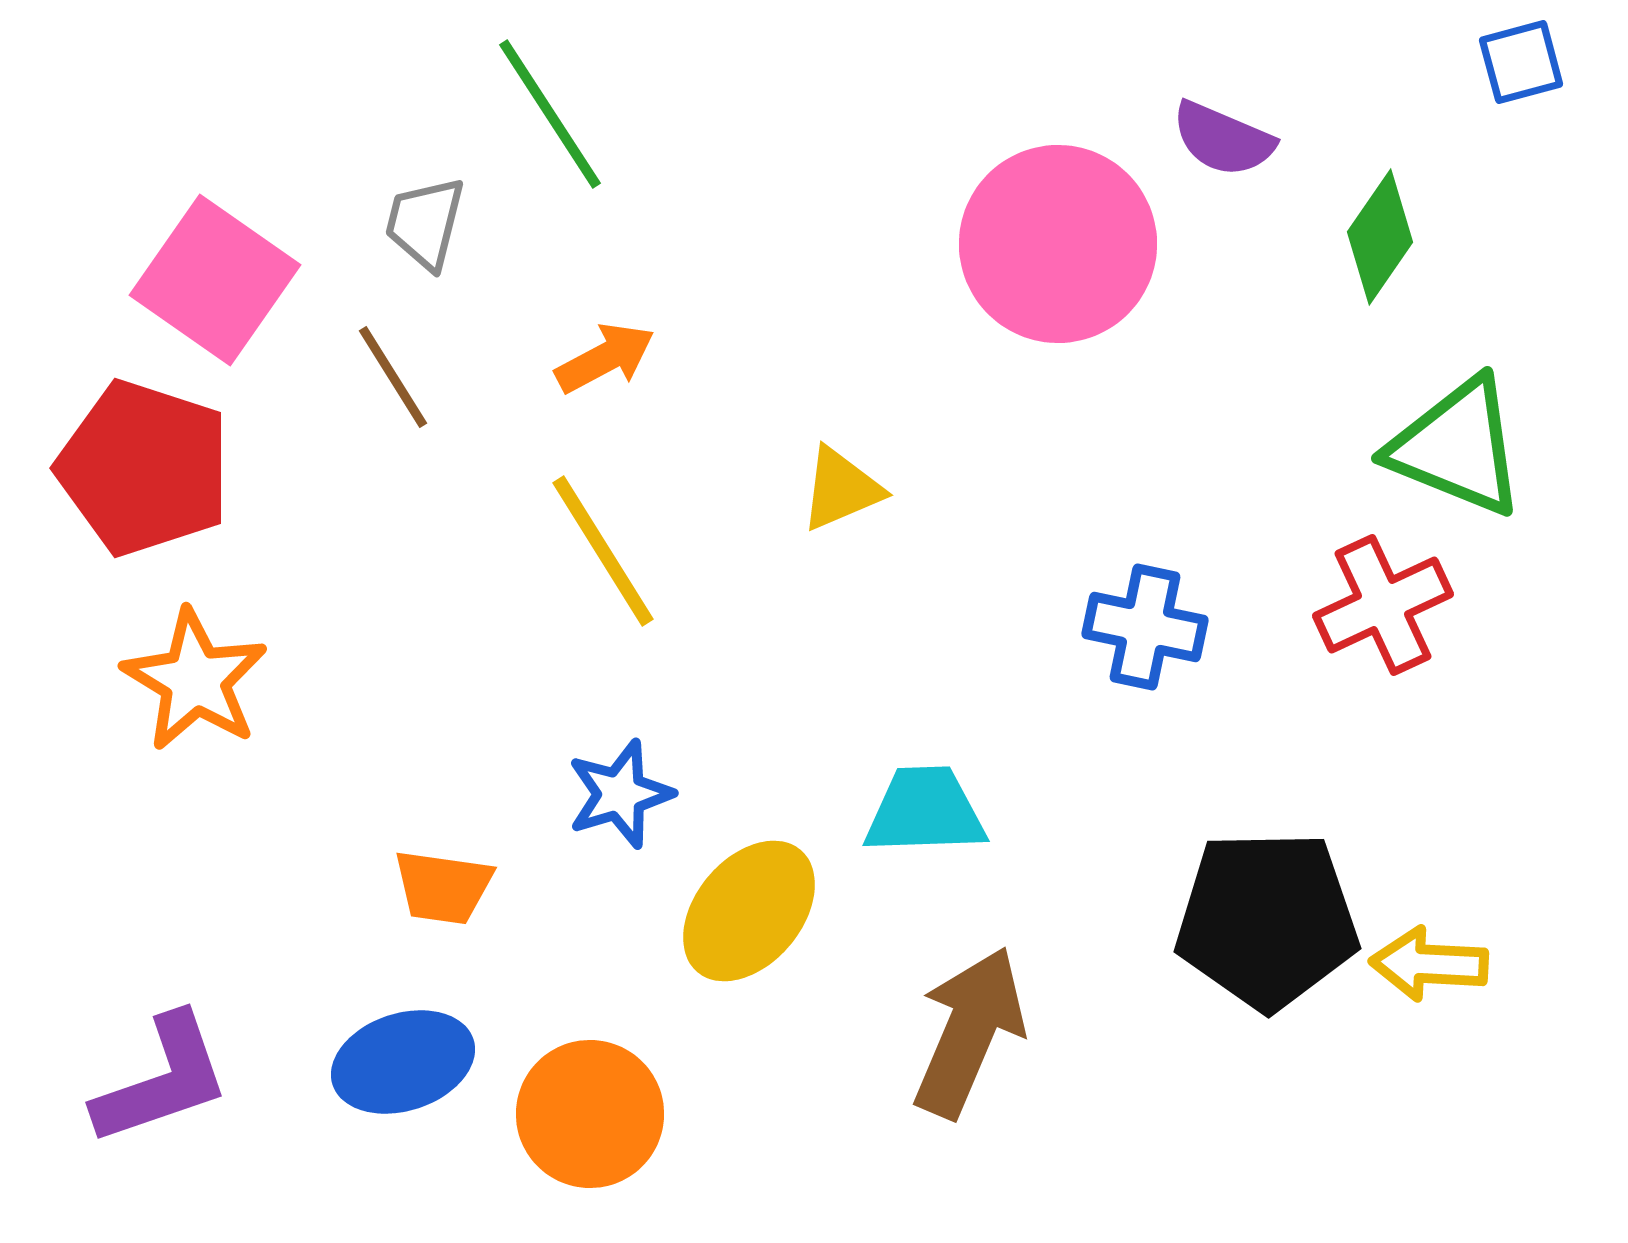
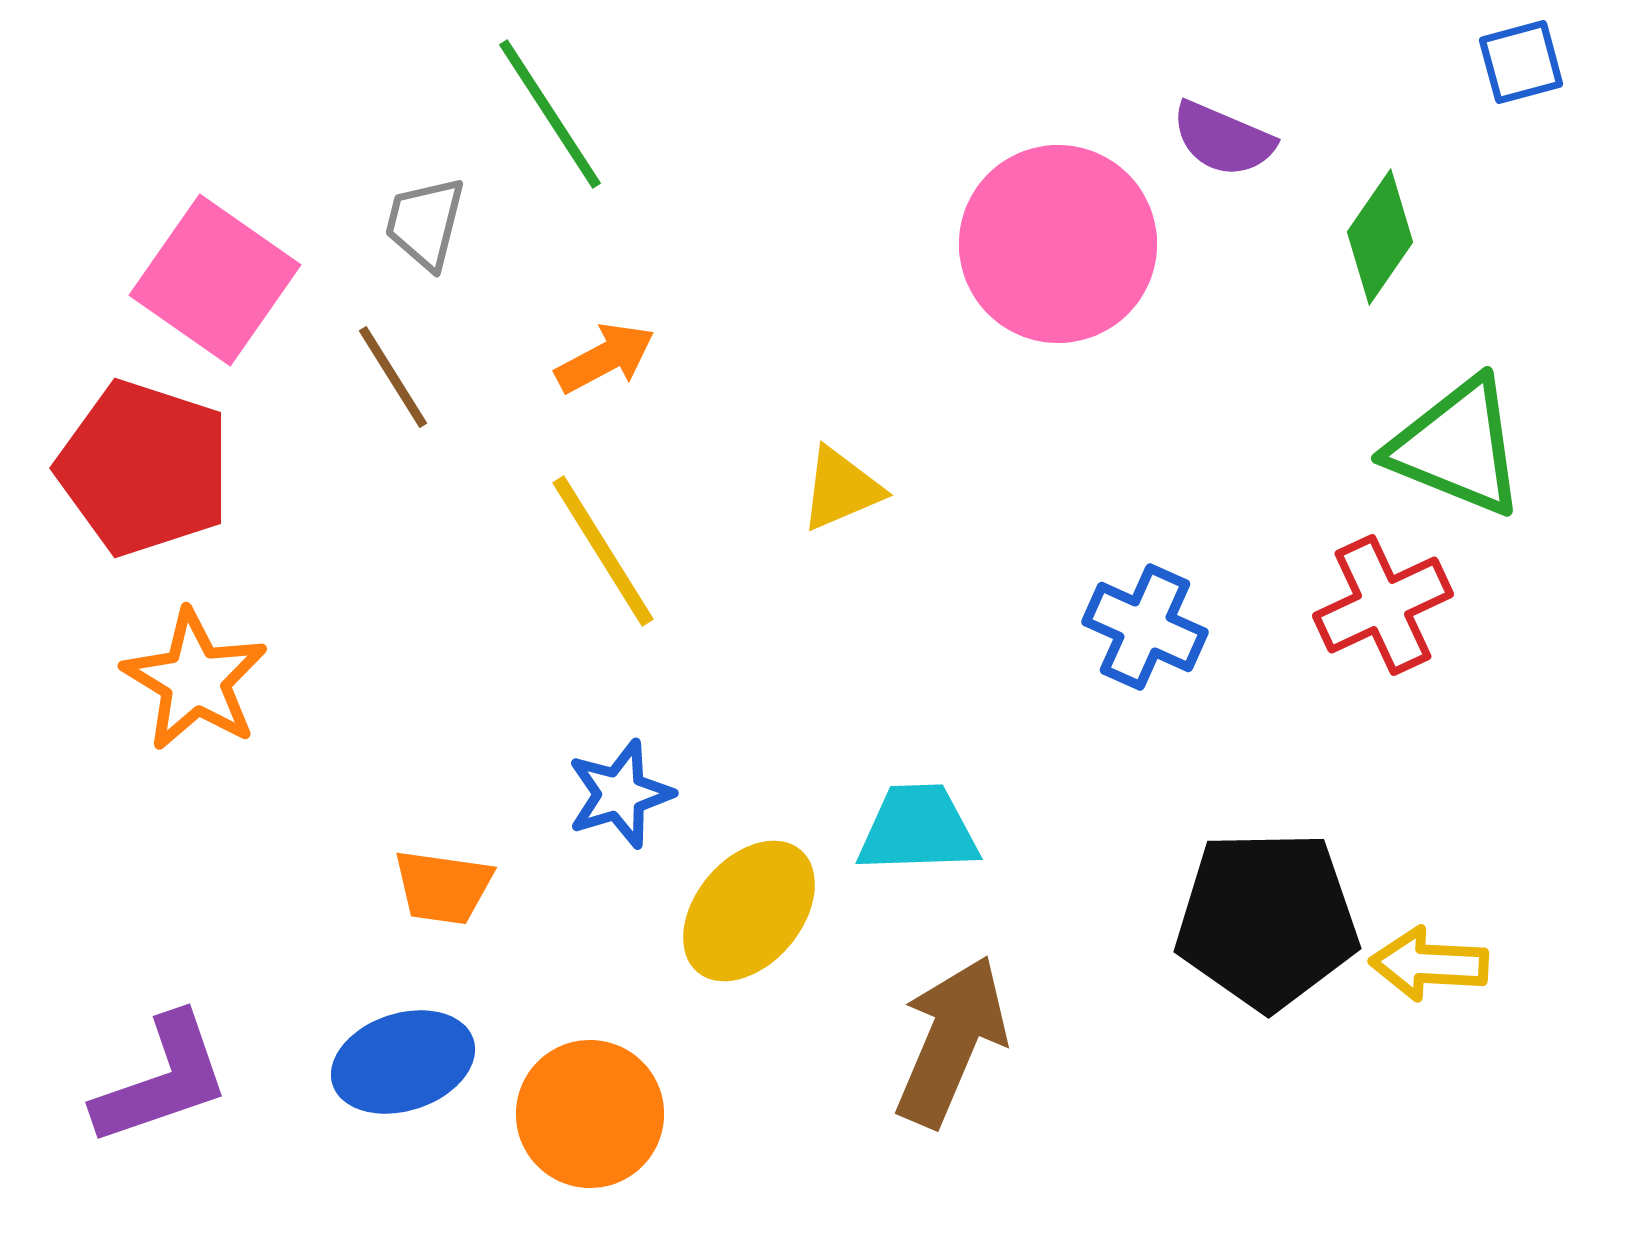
blue cross: rotated 12 degrees clockwise
cyan trapezoid: moved 7 px left, 18 px down
brown arrow: moved 18 px left, 9 px down
